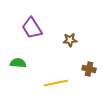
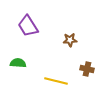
purple trapezoid: moved 4 px left, 2 px up
brown cross: moved 2 px left
yellow line: moved 2 px up; rotated 25 degrees clockwise
